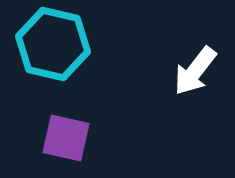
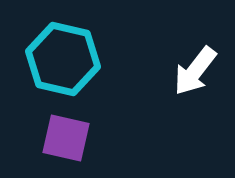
cyan hexagon: moved 10 px right, 15 px down
